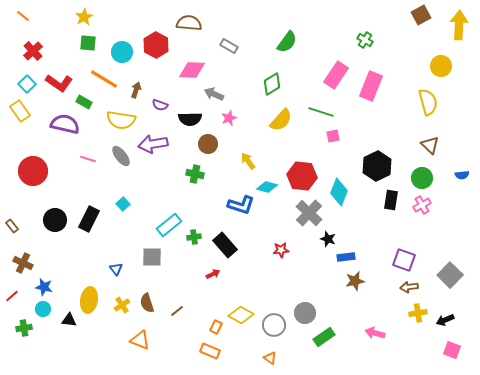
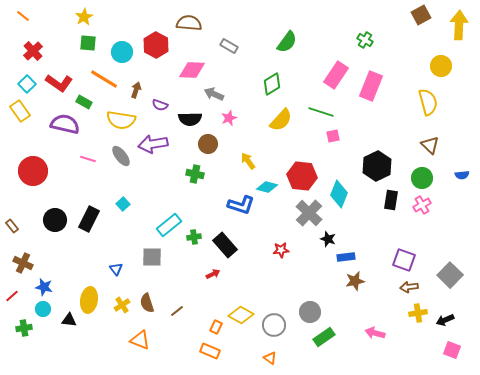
cyan diamond at (339, 192): moved 2 px down
gray circle at (305, 313): moved 5 px right, 1 px up
